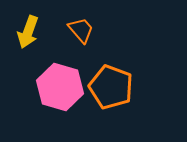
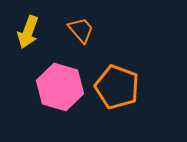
orange pentagon: moved 6 px right
